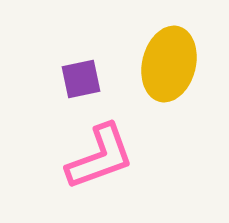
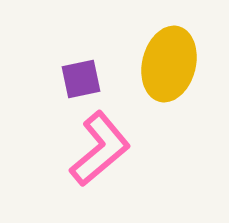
pink L-shape: moved 8 px up; rotated 20 degrees counterclockwise
